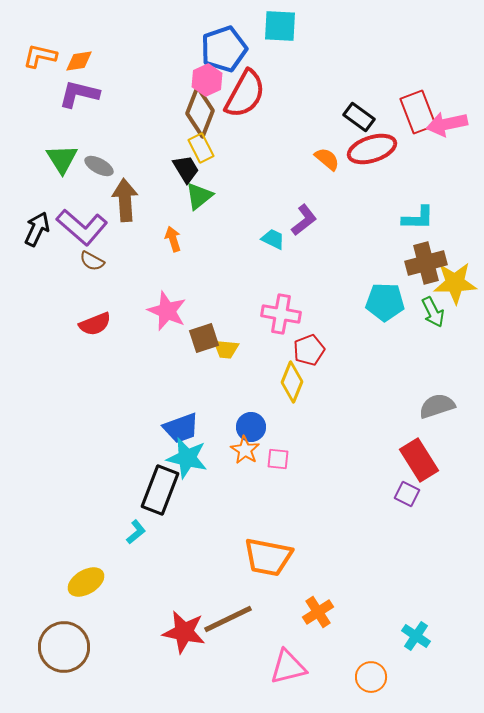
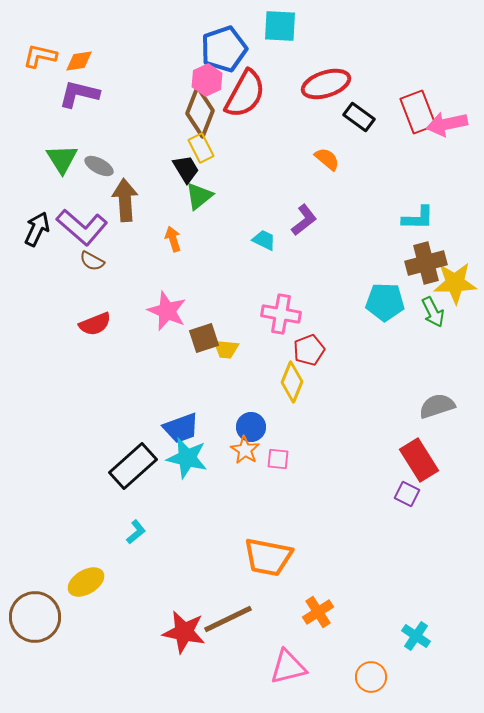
red ellipse at (372, 149): moved 46 px left, 65 px up
cyan trapezoid at (273, 239): moved 9 px left, 1 px down
black rectangle at (160, 490): moved 27 px left, 24 px up; rotated 27 degrees clockwise
brown circle at (64, 647): moved 29 px left, 30 px up
